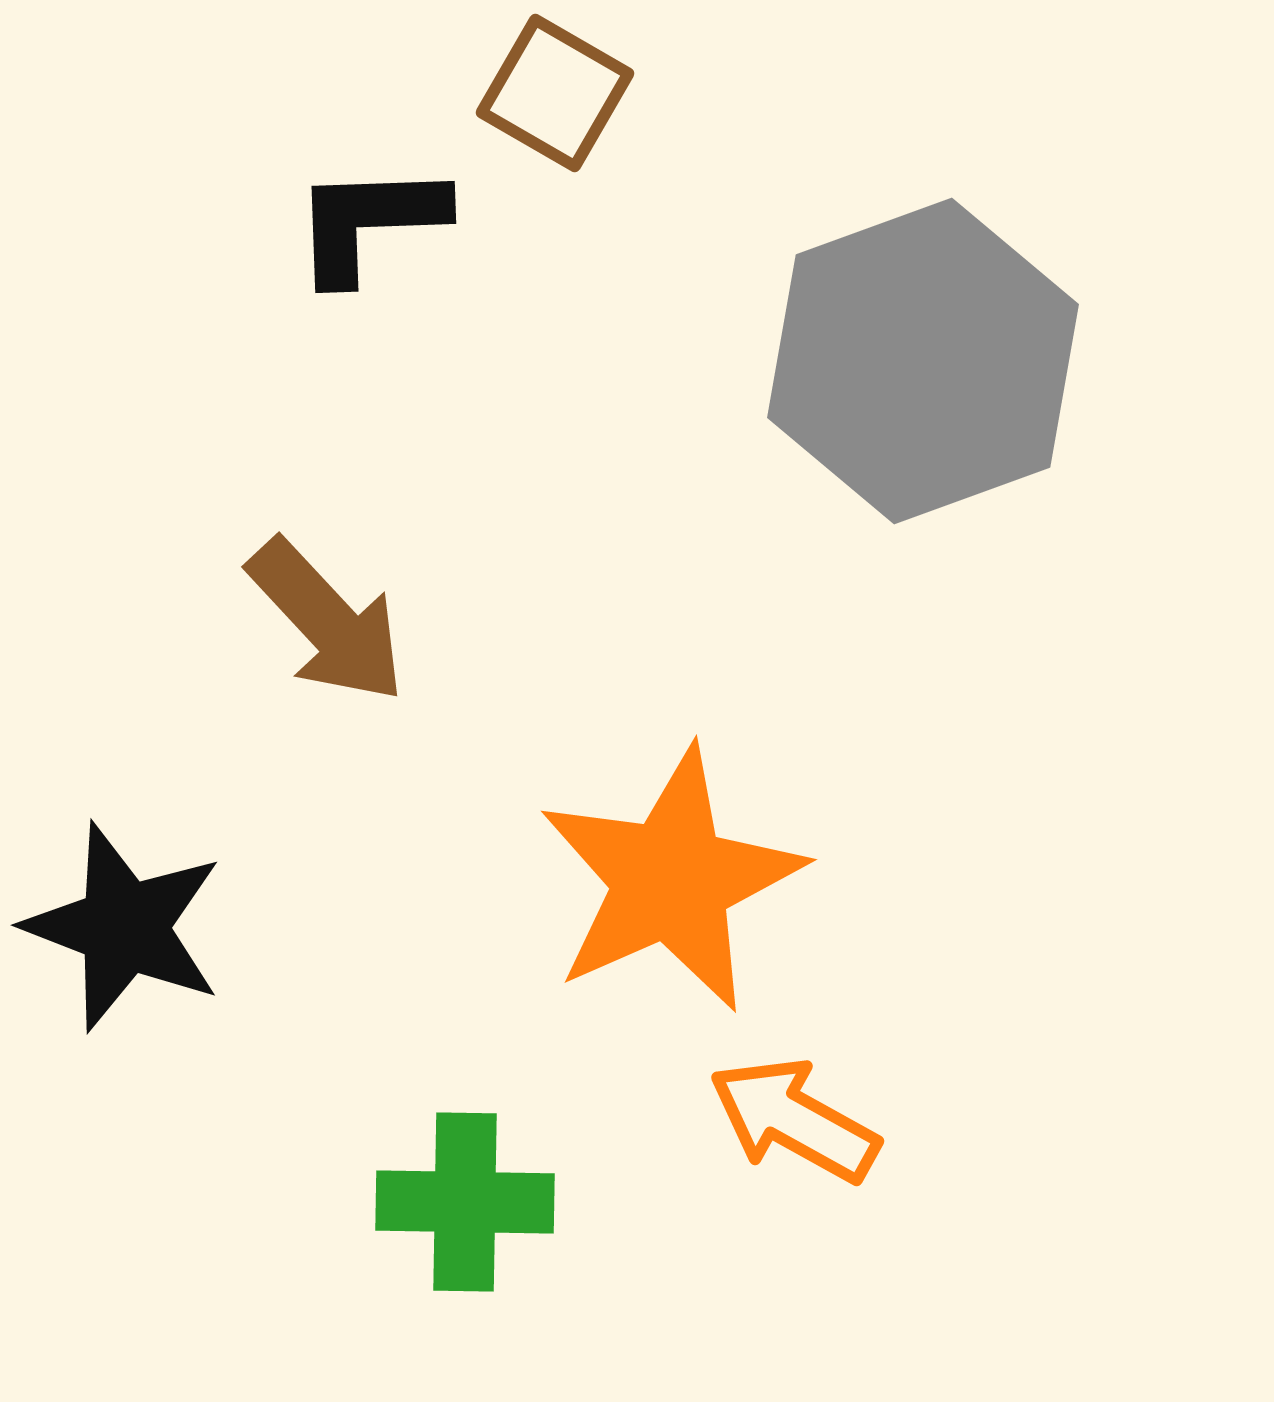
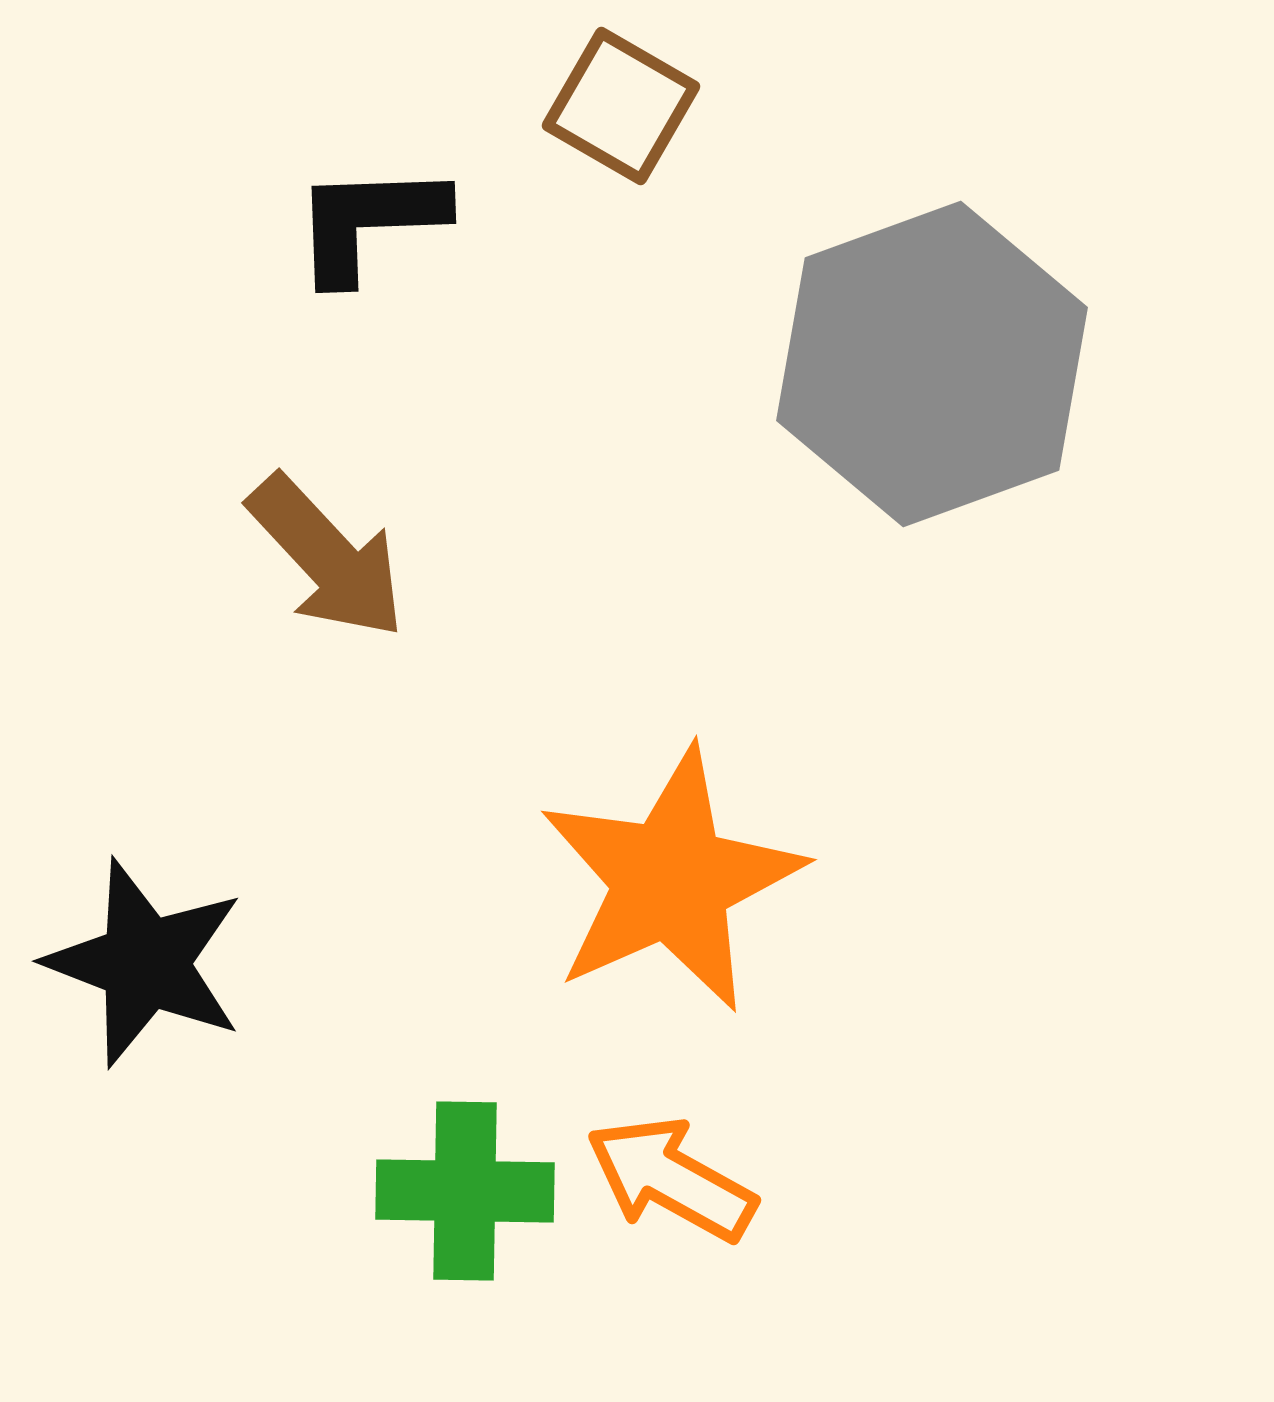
brown square: moved 66 px right, 13 px down
gray hexagon: moved 9 px right, 3 px down
brown arrow: moved 64 px up
black star: moved 21 px right, 36 px down
orange arrow: moved 123 px left, 59 px down
green cross: moved 11 px up
